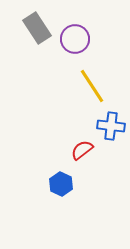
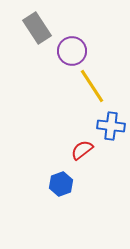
purple circle: moved 3 px left, 12 px down
blue hexagon: rotated 15 degrees clockwise
